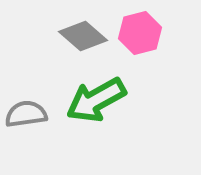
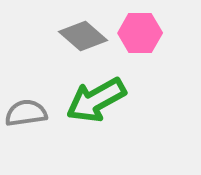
pink hexagon: rotated 15 degrees clockwise
gray semicircle: moved 1 px up
